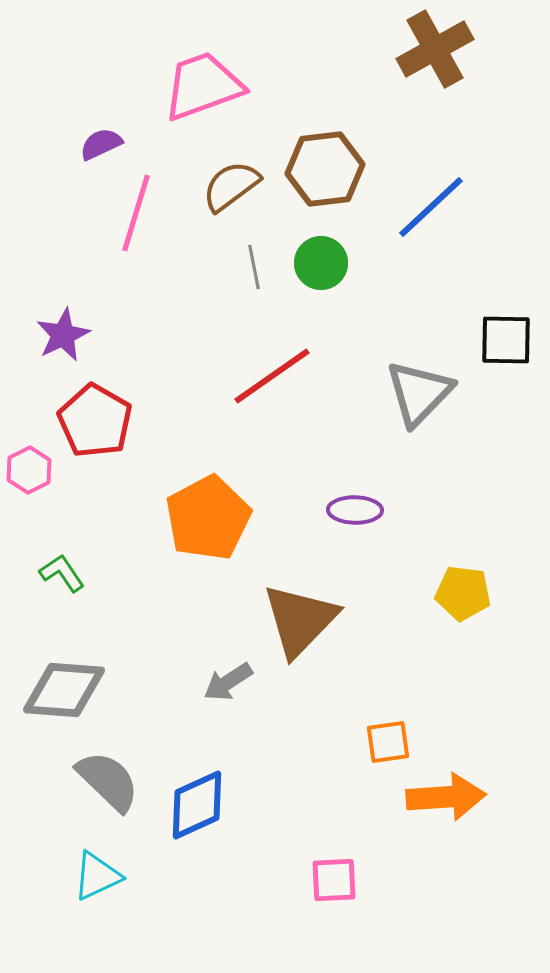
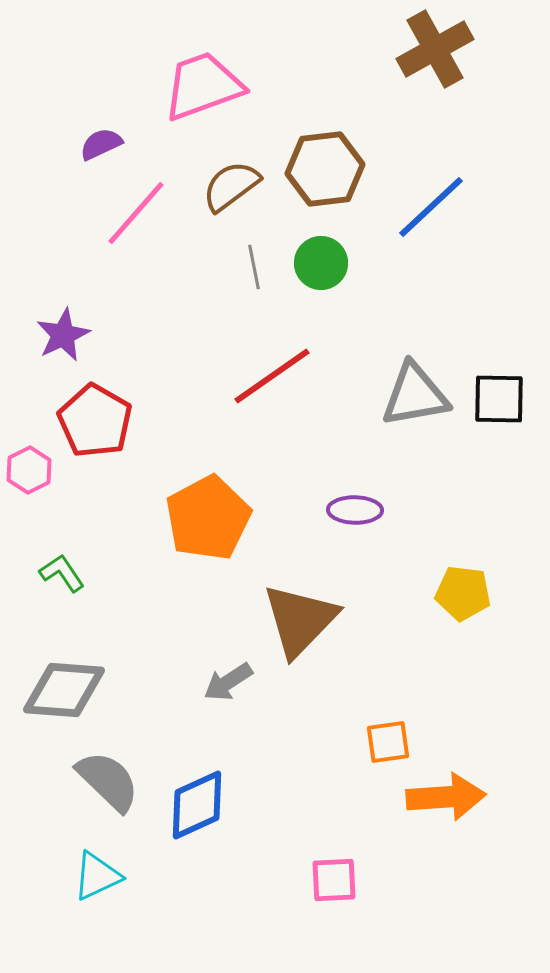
pink line: rotated 24 degrees clockwise
black square: moved 7 px left, 59 px down
gray triangle: moved 4 px left, 2 px down; rotated 36 degrees clockwise
